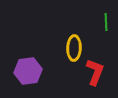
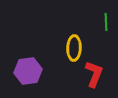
red L-shape: moved 1 px left, 2 px down
